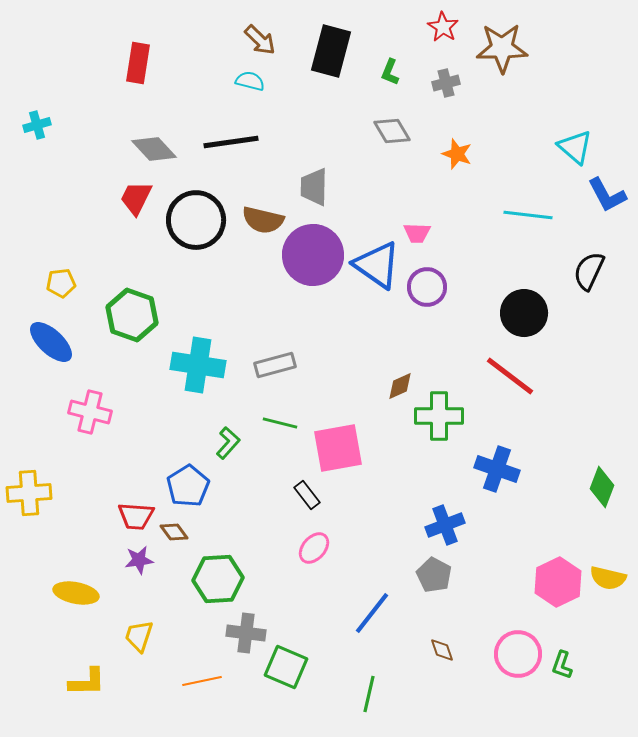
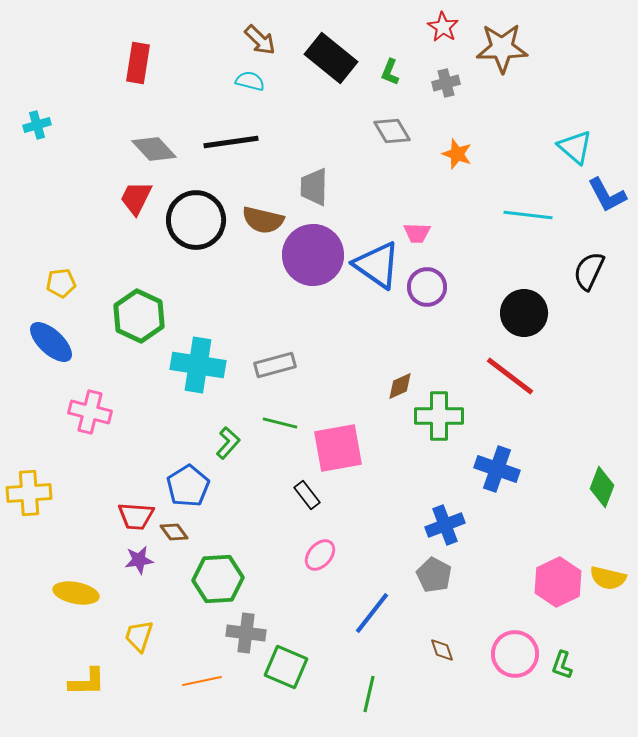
black rectangle at (331, 51): moved 7 px down; rotated 66 degrees counterclockwise
green hexagon at (132, 315): moved 7 px right, 1 px down; rotated 6 degrees clockwise
pink ellipse at (314, 548): moved 6 px right, 7 px down
pink circle at (518, 654): moved 3 px left
